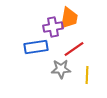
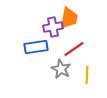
gray star: rotated 30 degrees clockwise
